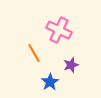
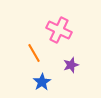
blue star: moved 8 px left
